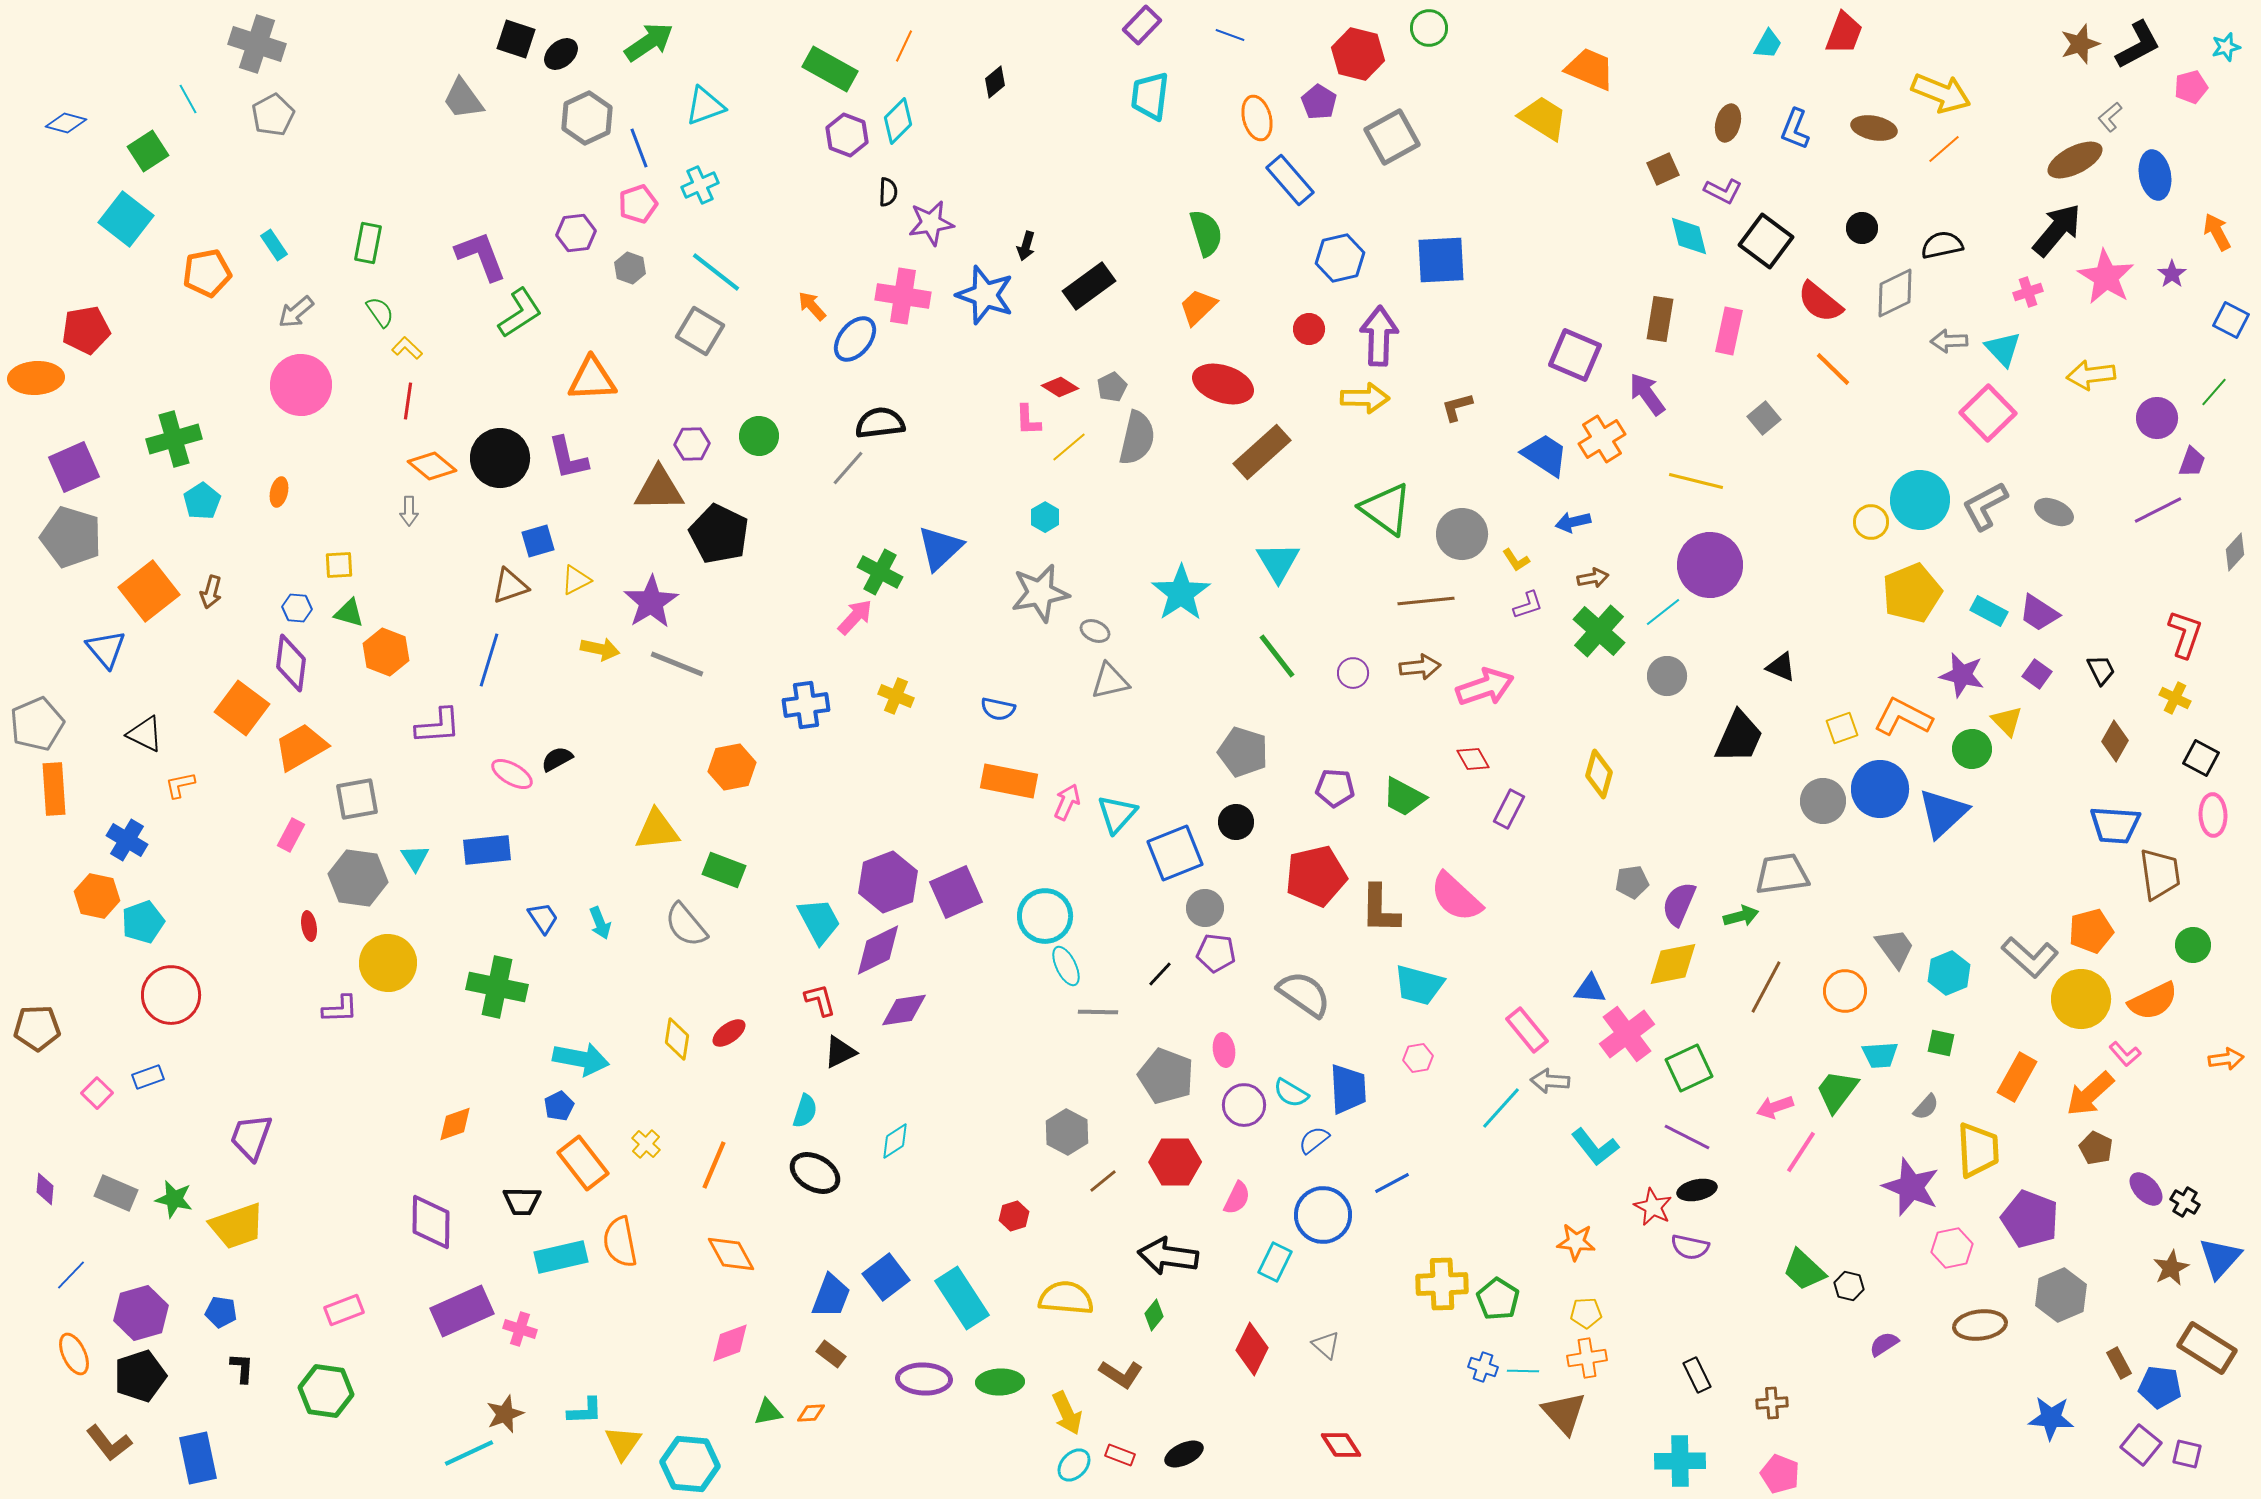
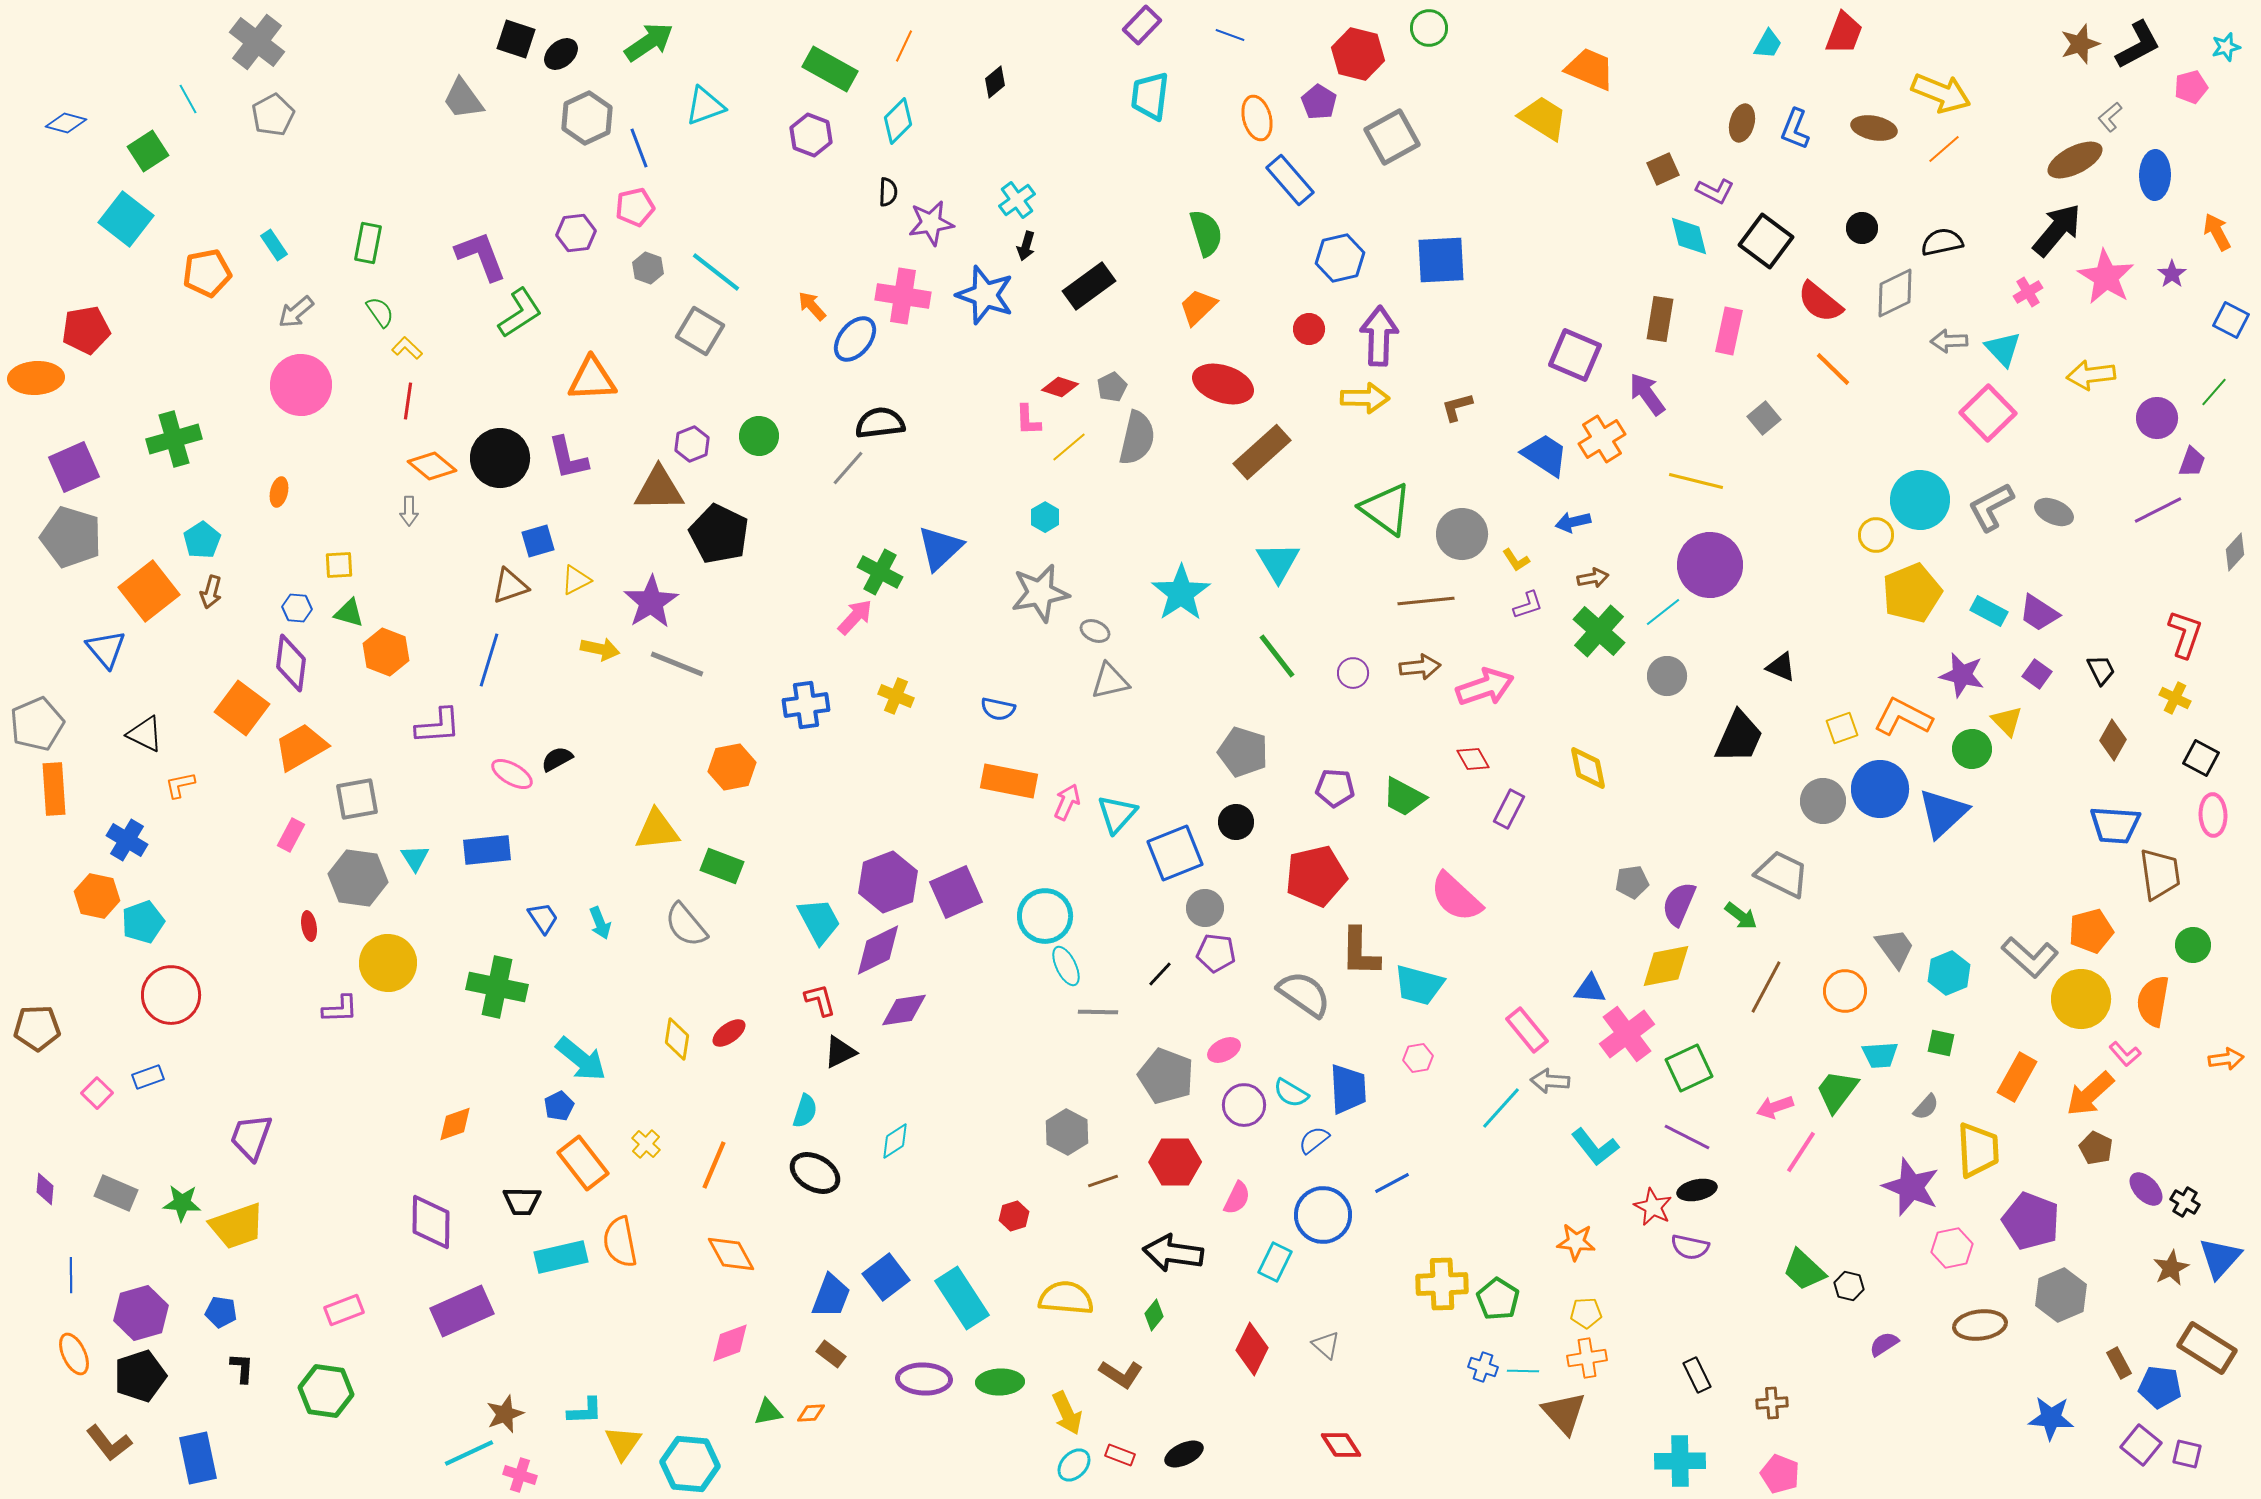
gray cross at (257, 44): moved 2 px up; rotated 20 degrees clockwise
brown ellipse at (1728, 123): moved 14 px right
purple hexagon at (847, 135): moved 36 px left
blue ellipse at (2155, 175): rotated 12 degrees clockwise
cyan cross at (700, 185): moved 317 px right, 15 px down; rotated 12 degrees counterclockwise
purple L-shape at (1723, 191): moved 8 px left
pink pentagon at (638, 204): moved 3 px left, 3 px down; rotated 6 degrees clockwise
black semicircle at (1942, 245): moved 3 px up
gray hexagon at (630, 268): moved 18 px right
pink cross at (2028, 292): rotated 12 degrees counterclockwise
red diamond at (1060, 387): rotated 15 degrees counterclockwise
purple hexagon at (692, 444): rotated 20 degrees counterclockwise
cyan pentagon at (202, 501): moved 39 px down
gray L-shape at (1985, 506): moved 6 px right, 1 px down
yellow circle at (1871, 522): moved 5 px right, 13 px down
brown diamond at (2115, 741): moved 2 px left, 1 px up
yellow diamond at (1599, 774): moved 11 px left, 6 px up; rotated 27 degrees counterclockwise
green rectangle at (724, 870): moved 2 px left, 4 px up
gray trapezoid at (1782, 874): rotated 34 degrees clockwise
brown L-shape at (1380, 909): moved 20 px left, 43 px down
green arrow at (1741, 916): rotated 52 degrees clockwise
yellow diamond at (1673, 964): moved 7 px left, 2 px down
orange semicircle at (2153, 1001): rotated 126 degrees clockwise
pink ellipse at (1224, 1050): rotated 72 degrees clockwise
cyan arrow at (581, 1059): rotated 28 degrees clockwise
brown line at (1103, 1181): rotated 20 degrees clockwise
green star at (174, 1199): moved 8 px right, 4 px down; rotated 9 degrees counterclockwise
purple pentagon at (2030, 1219): moved 1 px right, 2 px down
black arrow at (1168, 1256): moved 5 px right, 3 px up
blue line at (71, 1275): rotated 44 degrees counterclockwise
pink cross at (520, 1329): moved 146 px down
